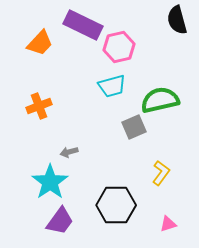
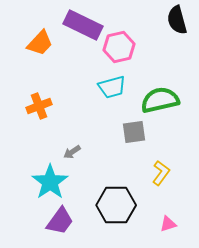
cyan trapezoid: moved 1 px down
gray square: moved 5 px down; rotated 15 degrees clockwise
gray arrow: moved 3 px right; rotated 18 degrees counterclockwise
